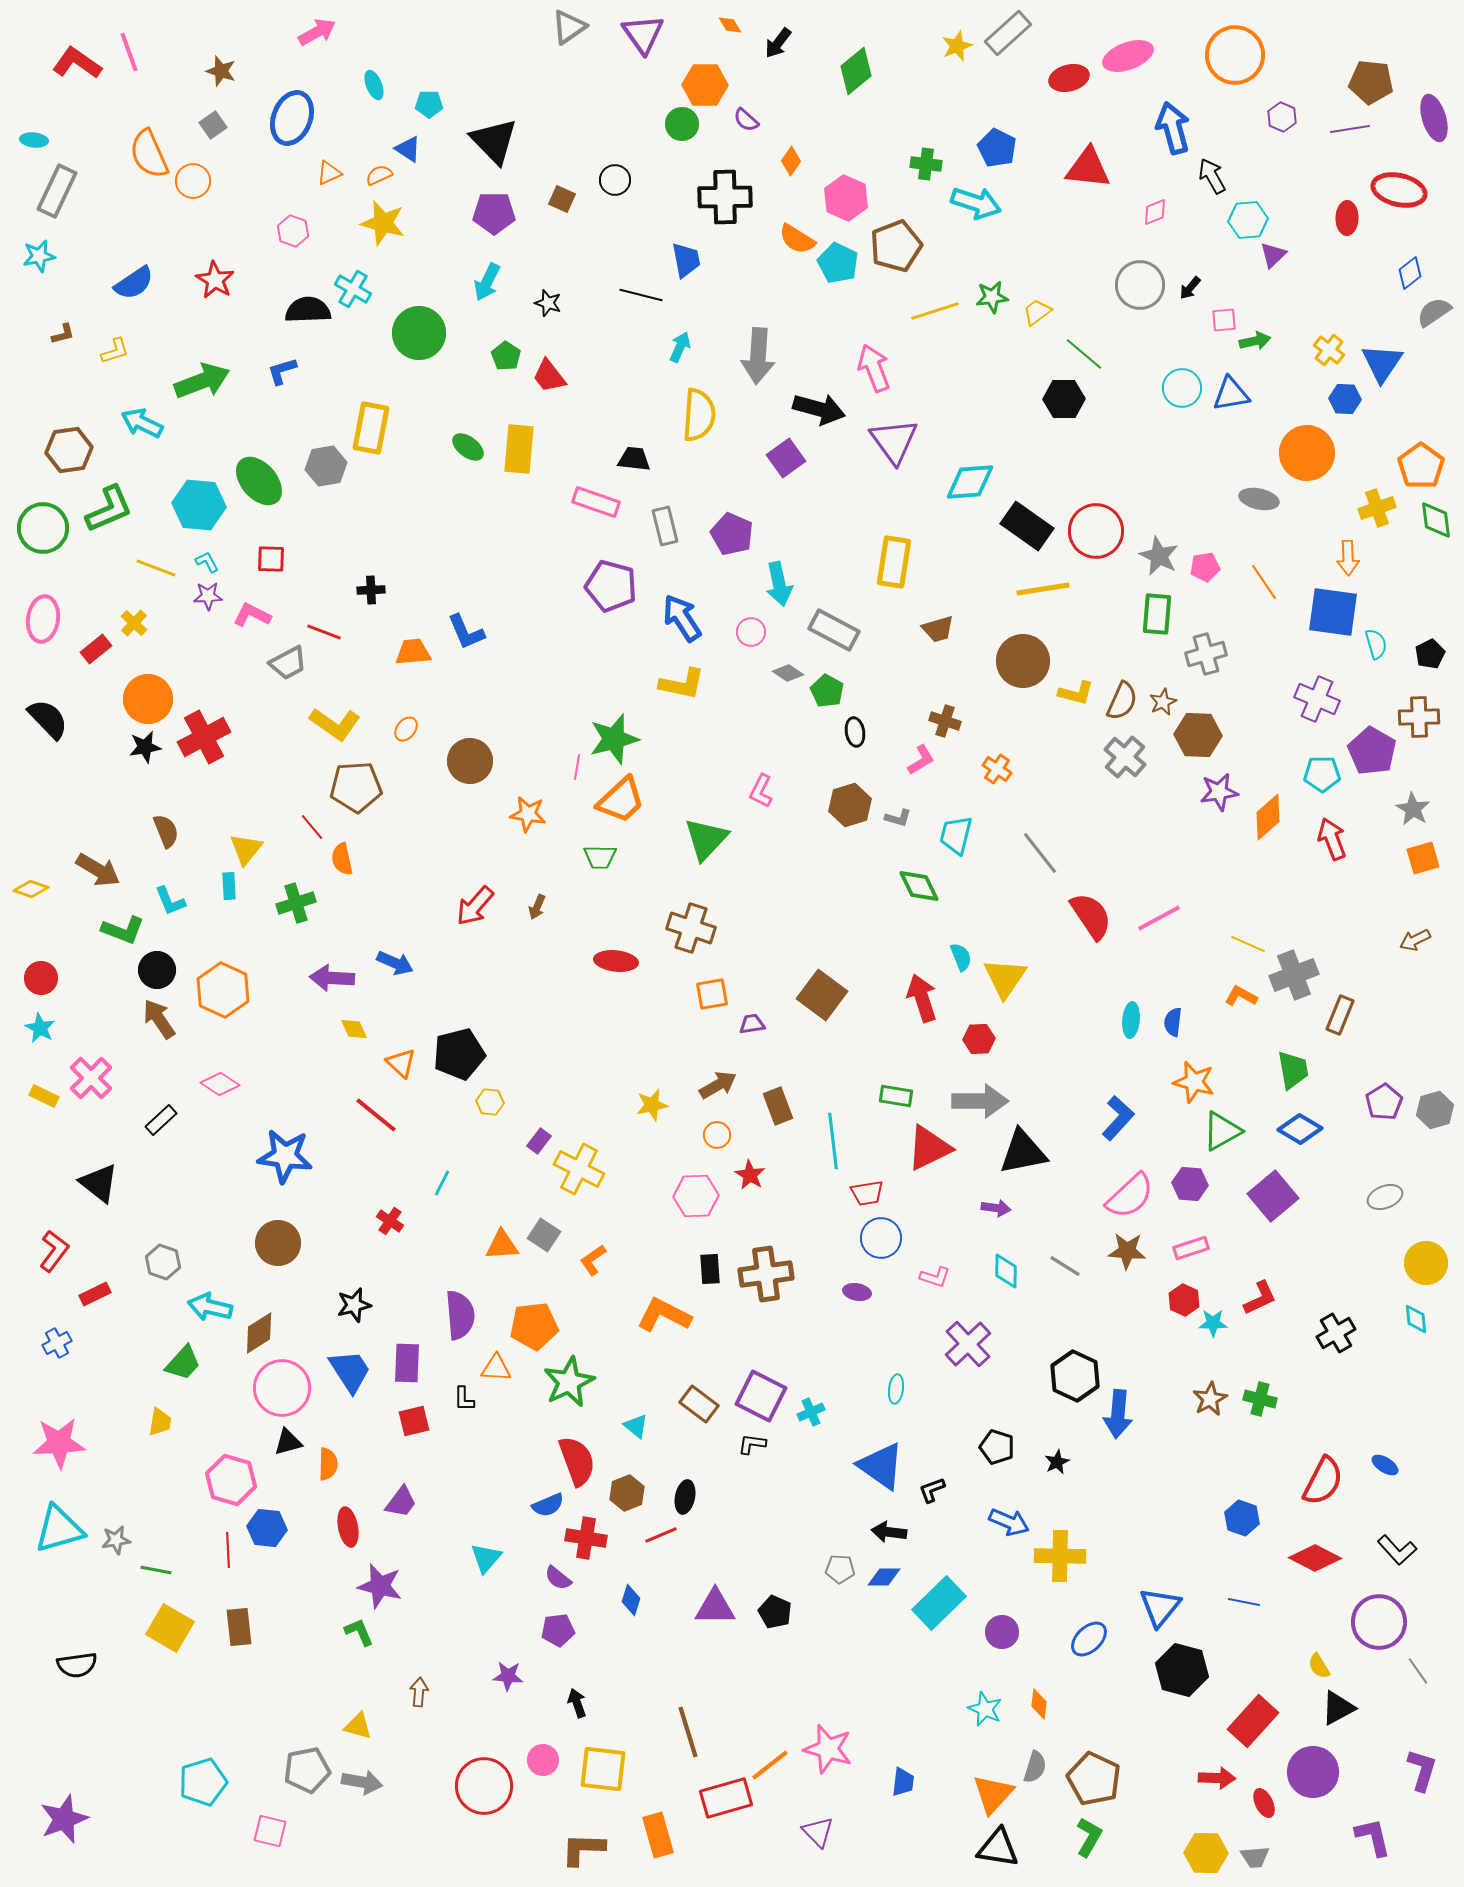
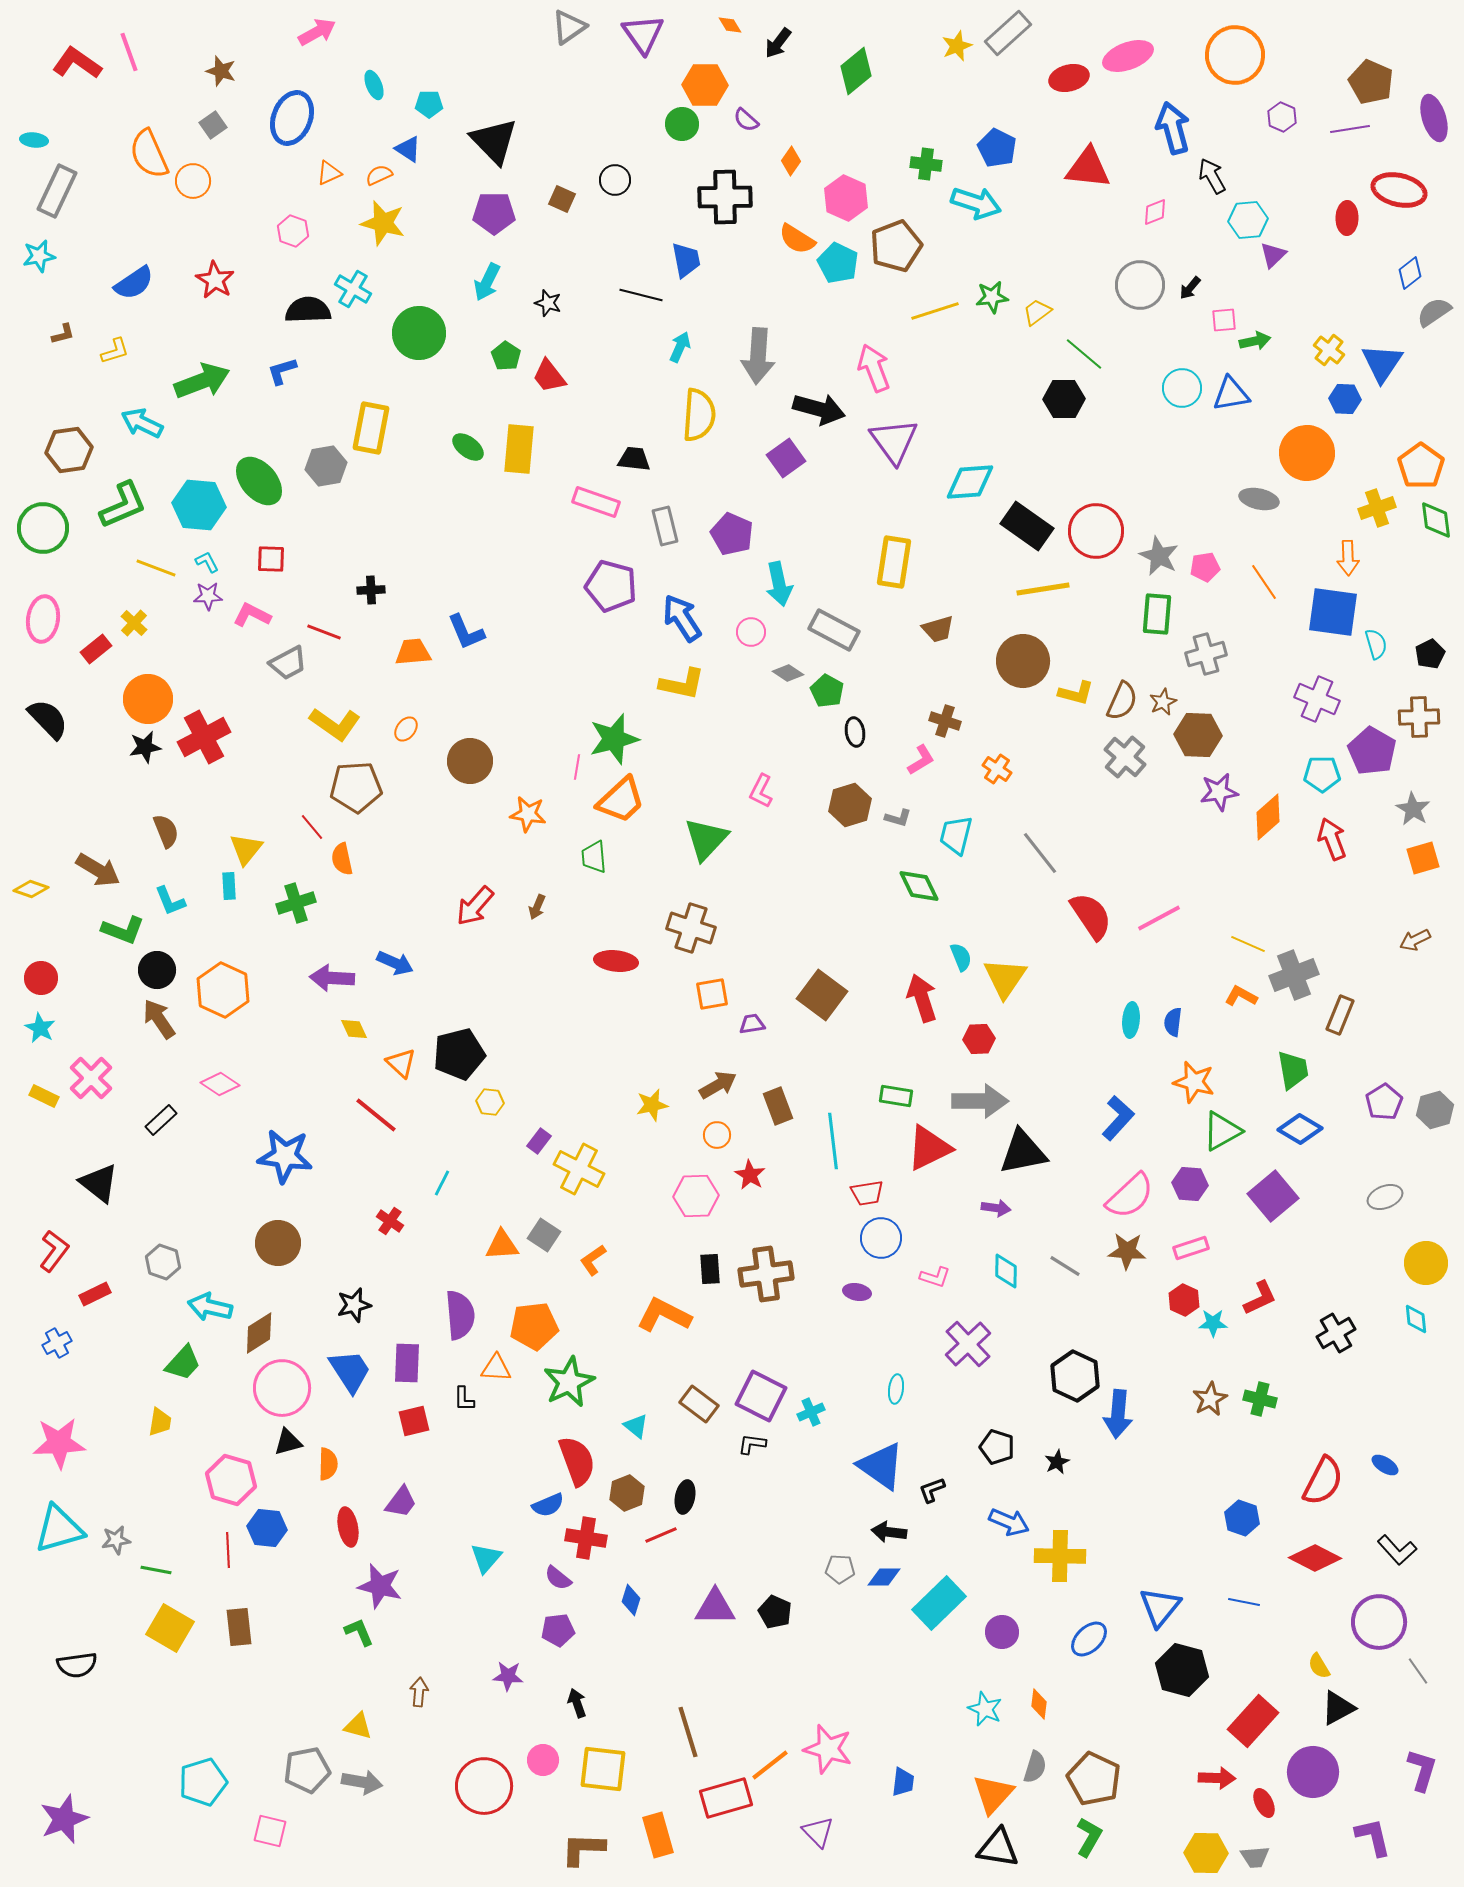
brown pentagon at (1371, 82): rotated 18 degrees clockwise
green L-shape at (109, 509): moved 14 px right, 4 px up
green trapezoid at (600, 857): moved 6 px left; rotated 84 degrees clockwise
